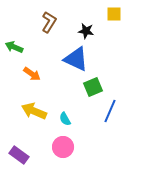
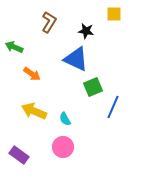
blue line: moved 3 px right, 4 px up
